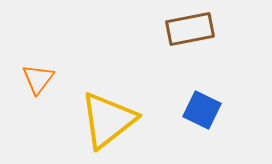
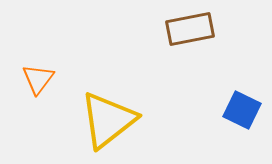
blue square: moved 40 px right
